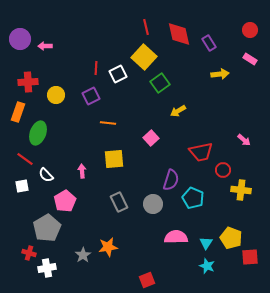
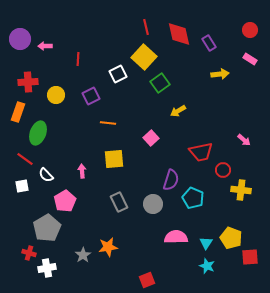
red line at (96, 68): moved 18 px left, 9 px up
